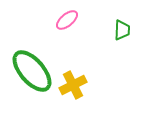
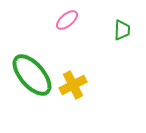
green ellipse: moved 4 px down
